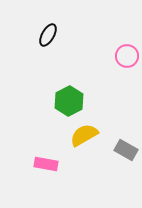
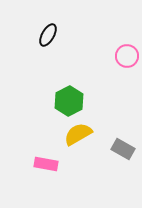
yellow semicircle: moved 6 px left, 1 px up
gray rectangle: moved 3 px left, 1 px up
